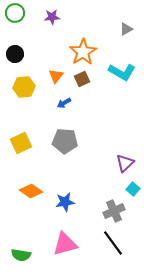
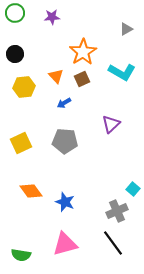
orange triangle: rotated 21 degrees counterclockwise
purple triangle: moved 14 px left, 39 px up
orange diamond: rotated 20 degrees clockwise
blue star: rotated 30 degrees clockwise
gray cross: moved 3 px right
